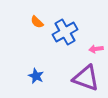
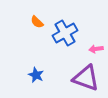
blue cross: moved 1 px down
blue star: moved 1 px up
